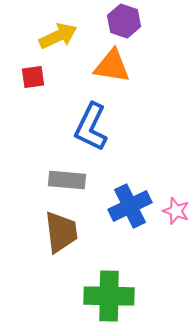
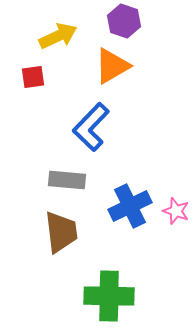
orange triangle: rotated 39 degrees counterclockwise
blue L-shape: rotated 18 degrees clockwise
